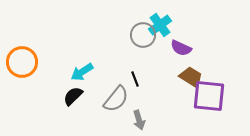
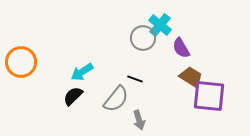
cyan cross: rotated 15 degrees counterclockwise
gray circle: moved 3 px down
purple semicircle: rotated 35 degrees clockwise
orange circle: moved 1 px left
black line: rotated 49 degrees counterclockwise
